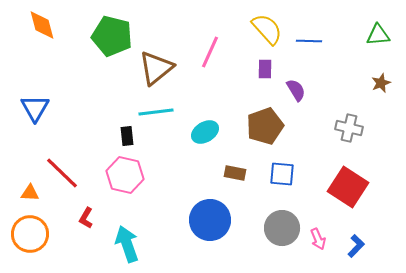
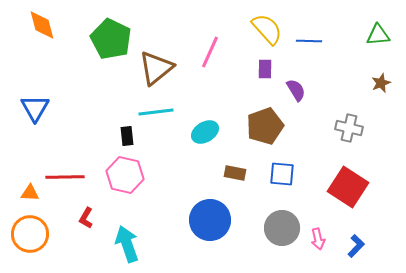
green pentagon: moved 1 px left, 3 px down; rotated 12 degrees clockwise
red line: moved 3 px right, 4 px down; rotated 45 degrees counterclockwise
pink arrow: rotated 10 degrees clockwise
